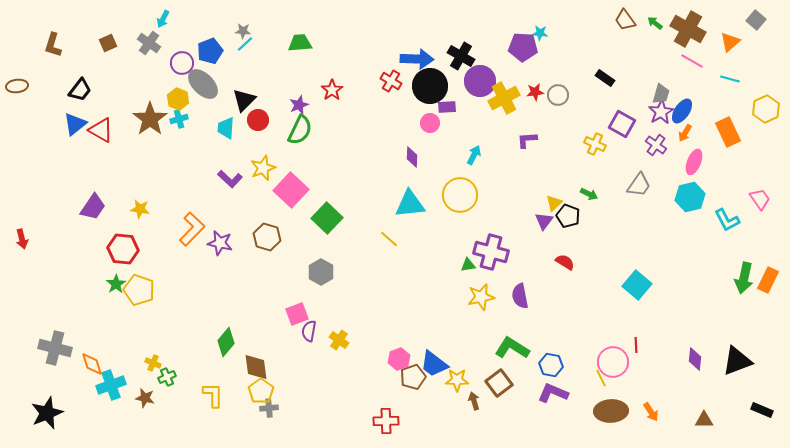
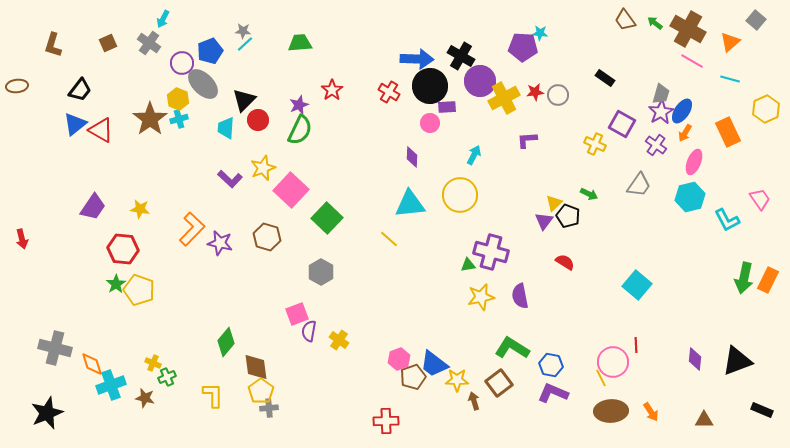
red cross at (391, 81): moved 2 px left, 11 px down
